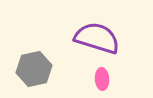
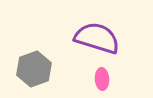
gray hexagon: rotated 8 degrees counterclockwise
